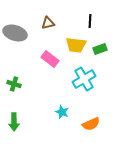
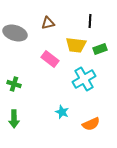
green arrow: moved 3 px up
